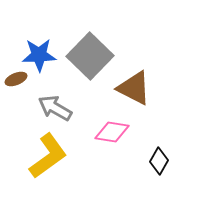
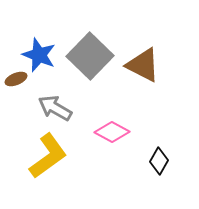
blue star: rotated 24 degrees clockwise
brown triangle: moved 9 px right, 23 px up
pink diamond: rotated 20 degrees clockwise
